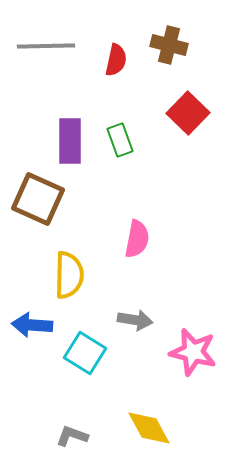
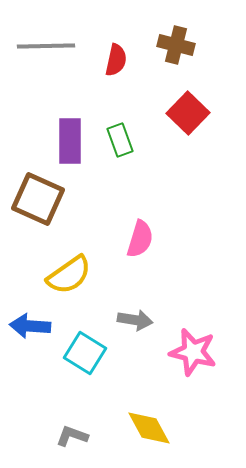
brown cross: moved 7 px right
pink semicircle: moved 3 px right; rotated 6 degrees clockwise
yellow semicircle: rotated 54 degrees clockwise
blue arrow: moved 2 px left, 1 px down
